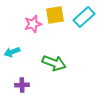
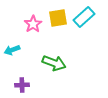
yellow square: moved 3 px right, 3 px down
pink star: rotated 18 degrees counterclockwise
cyan arrow: moved 2 px up
